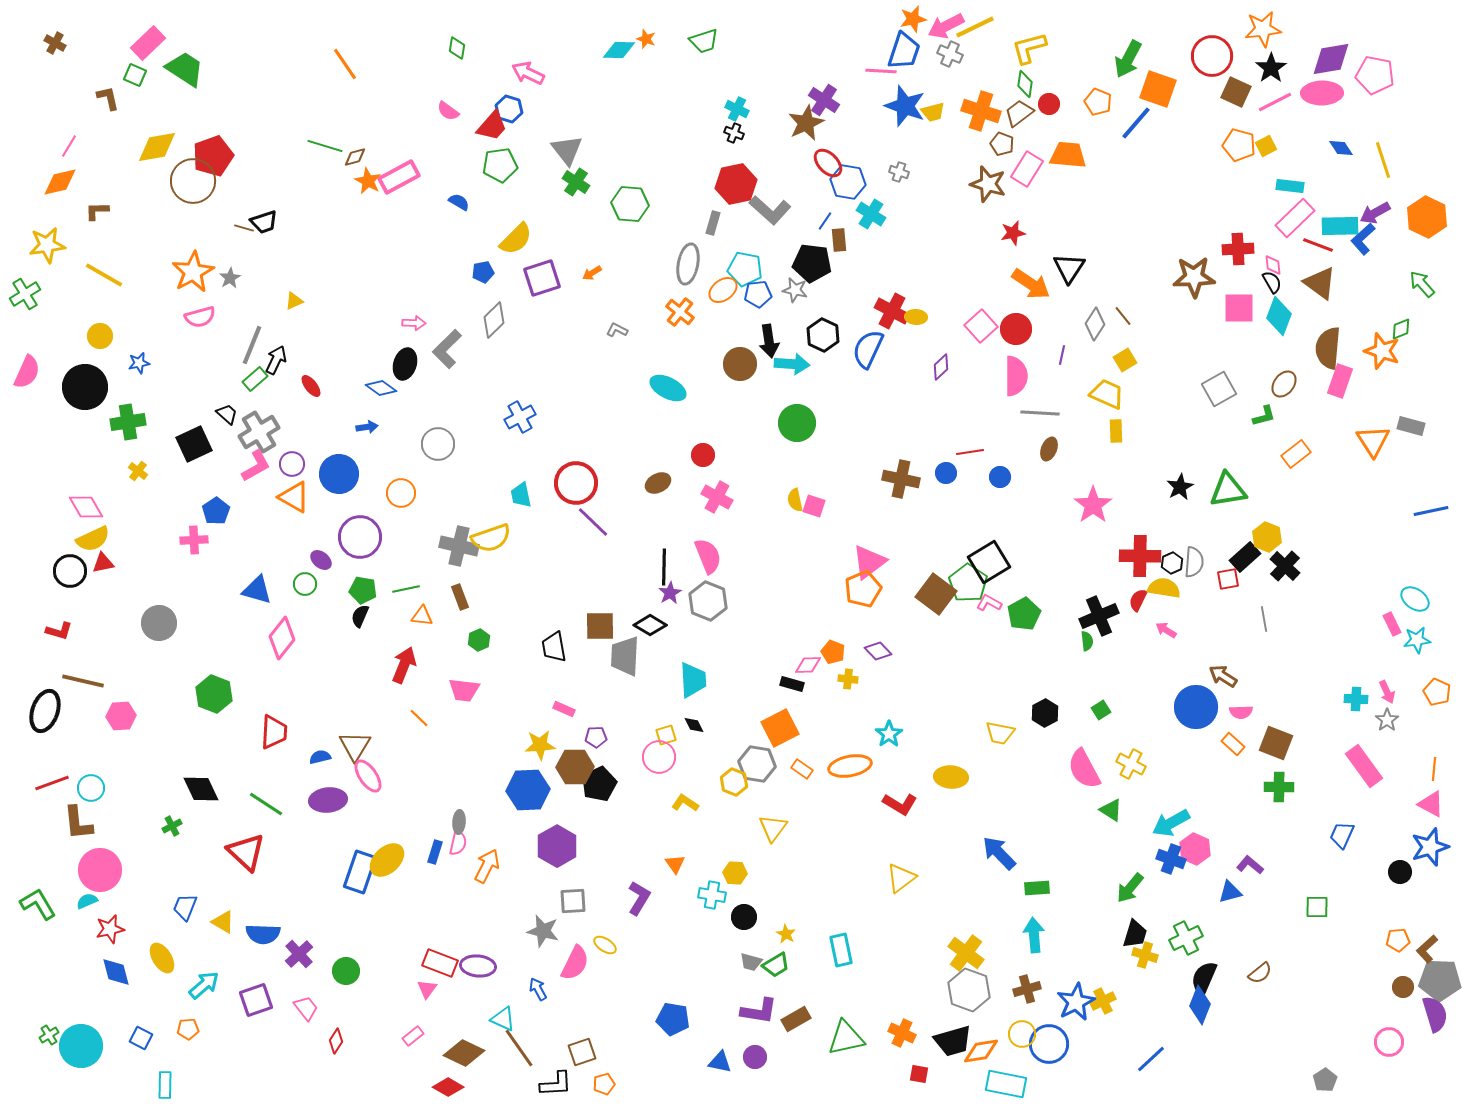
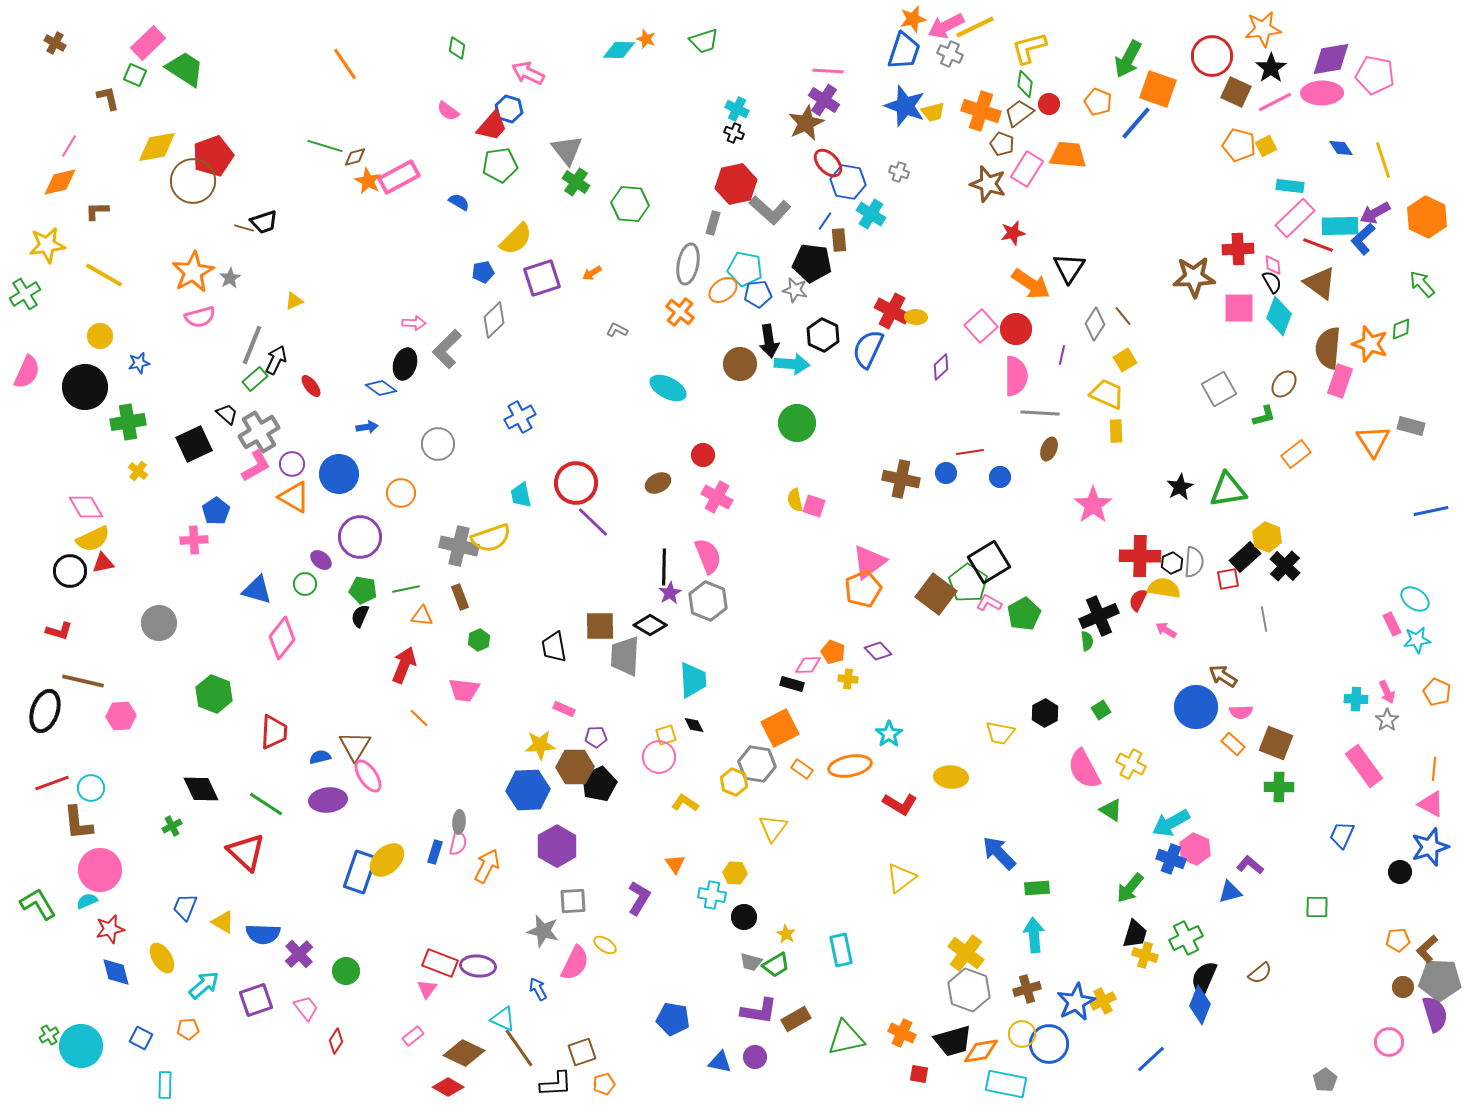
pink line at (881, 71): moved 53 px left
orange star at (1382, 351): moved 12 px left, 7 px up
